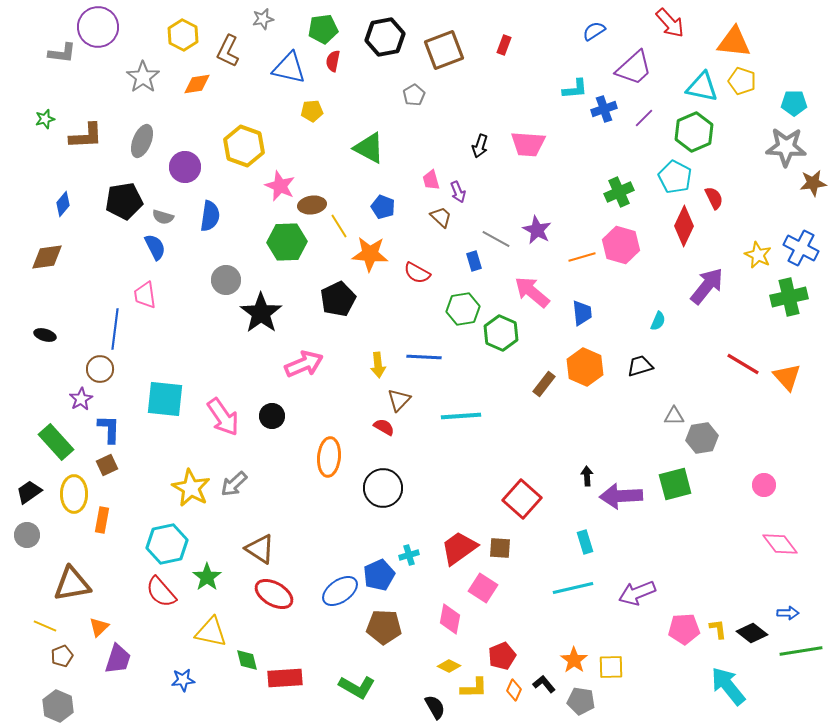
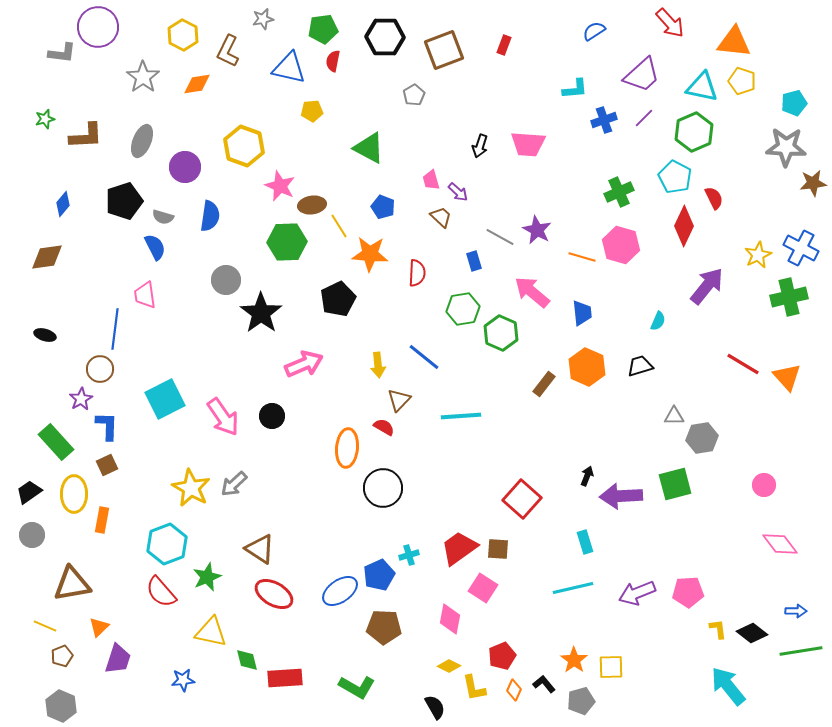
black hexagon at (385, 37): rotated 12 degrees clockwise
purple trapezoid at (634, 68): moved 8 px right, 7 px down
cyan pentagon at (794, 103): rotated 15 degrees counterclockwise
blue cross at (604, 109): moved 11 px down
purple arrow at (458, 192): rotated 25 degrees counterclockwise
black pentagon at (124, 201): rotated 9 degrees counterclockwise
gray line at (496, 239): moved 4 px right, 2 px up
yellow star at (758, 255): rotated 20 degrees clockwise
orange line at (582, 257): rotated 32 degrees clockwise
red semicircle at (417, 273): rotated 116 degrees counterclockwise
blue line at (424, 357): rotated 36 degrees clockwise
orange hexagon at (585, 367): moved 2 px right
cyan square at (165, 399): rotated 33 degrees counterclockwise
blue L-shape at (109, 429): moved 2 px left, 3 px up
orange ellipse at (329, 457): moved 18 px right, 9 px up
black arrow at (587, 476): rotated 24 degrees clockwise
gray circle at (27, 535): moved 5 px right
cyan hexagon at (167, 544): rotated 9 degrees counterclockwise
brown square at (500, 548): moved 2 px left, 1 px down
green star at (207, 577): rotated 12 degrees clockwise
blue arrow at (788, 613): moved 8 px right, 2 px up
pink pentagon at (684, 629): moved 4 px right, 37 px up
yellow L-shape at (474, 688): rotated 80 degrees clockwise
gray pentagon at (581, 701): rotated 24 degrees counterclockwise
gray hexagon at (58, 706): moved 3 px right
